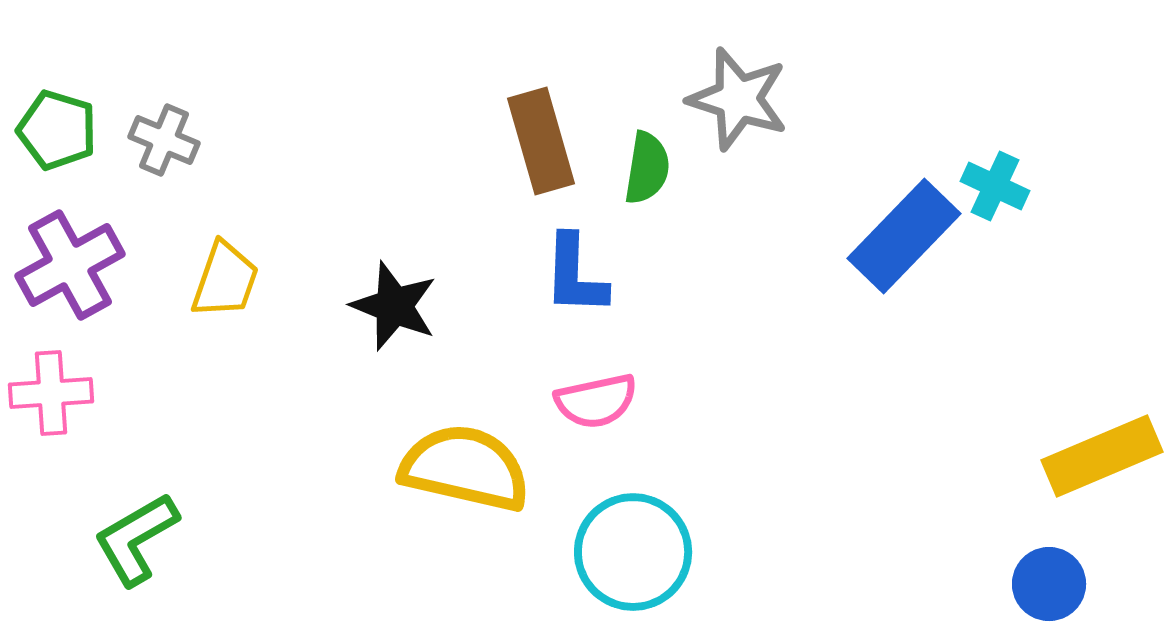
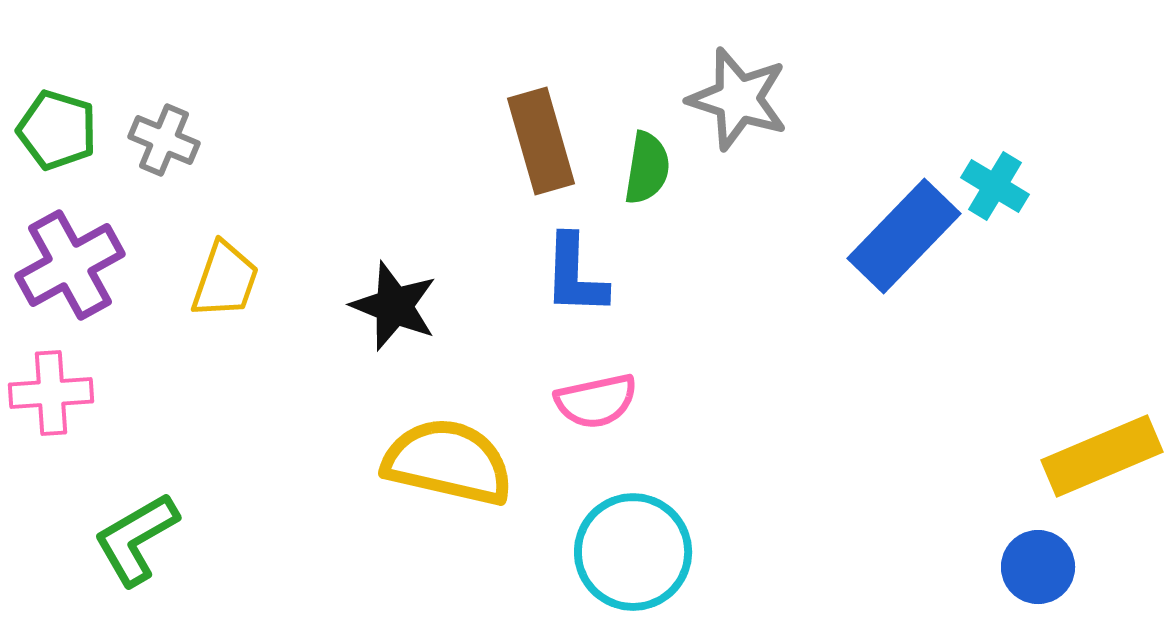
cyan cross: rotated 6 degrees clockwise
yellow semicircle: moved 17 px left, 6 px up
blue circle: moved 11 px left, 17 px up
